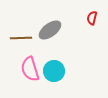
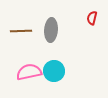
gray ellipse: moved 1 px right; rotated 50 degrees counterclockwise
brown line: moved 7 px up
pink semicircle: moved 1 px left, 3 px down; rotated 95 degrees clockwise
